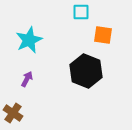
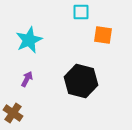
black hexagon: moved 5 px left, 10 px down; rotated 8 degrees counterclockwise
